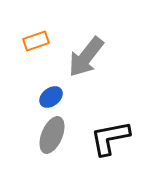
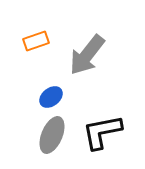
gray arrow: moved 1 px right, 2 px up
black L-shape: moved 8 px left, 6 px up
